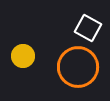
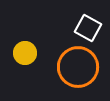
yellow circle: moved 2 px right, 3 px up
